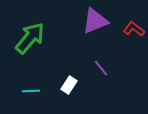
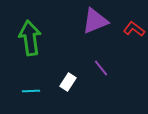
green arrow: rotated 48 degrees counterclockwise
white rectangle: moved 1 px left, 3 px up
